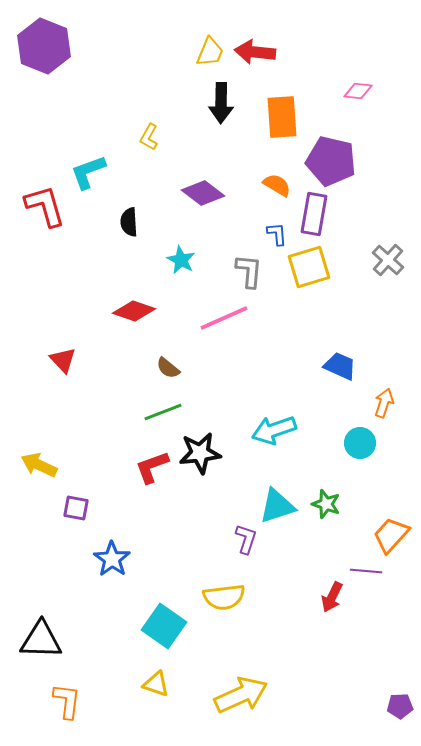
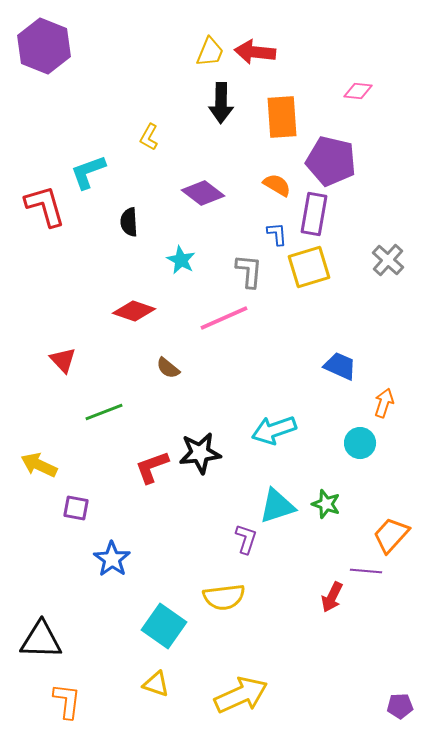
green line at (163, 412): moved 59 px left
